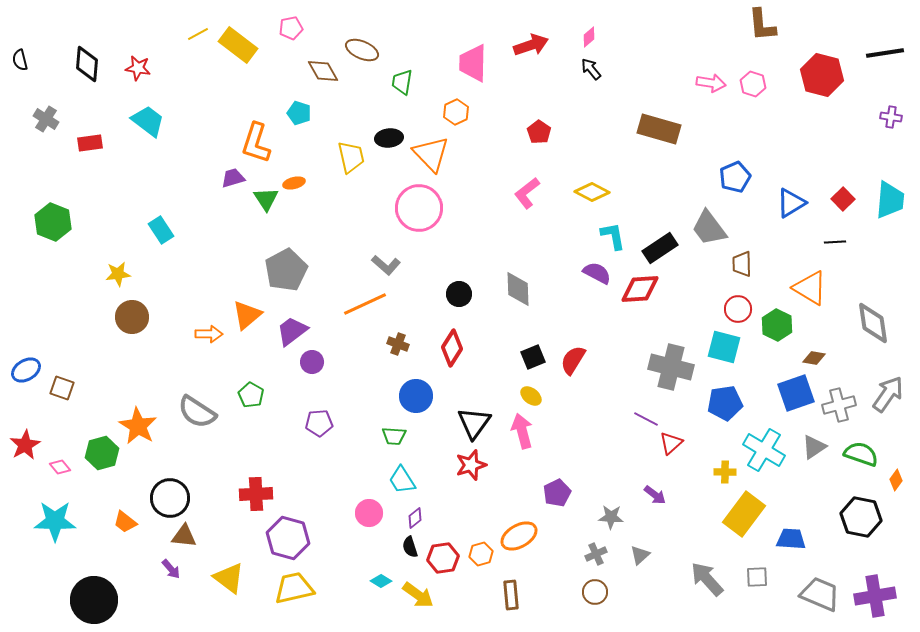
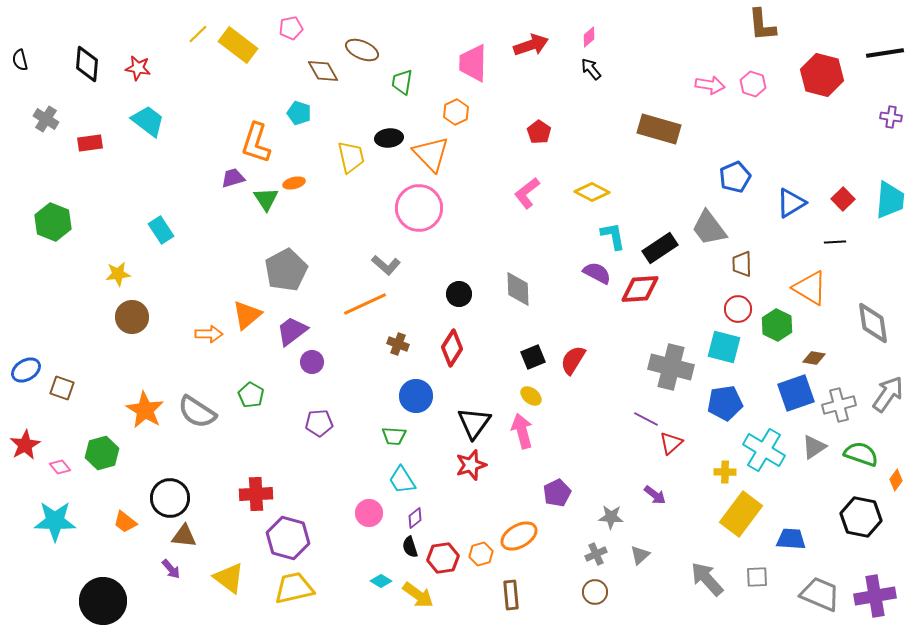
yellow line at (198, 34): rotated 15 degrees counterclockwise
pink arrow at (711, 83): moved 1 px left, 2 px down
orange star at (138, 426): moved 7 px right, 16 px up
yellow rectangle at (744, 514): moved 3 px left
black circle at (94, 600): moved 9 px right, 1 px down
